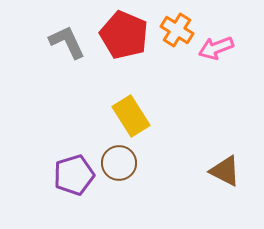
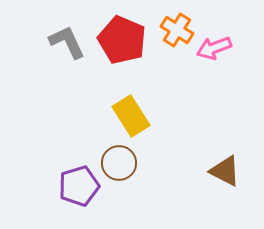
red pentagon: moved 2 px left, 5 px down
pink arrow: moved 2 px left
purple pentagon: moved 5 px right, 11 px down
